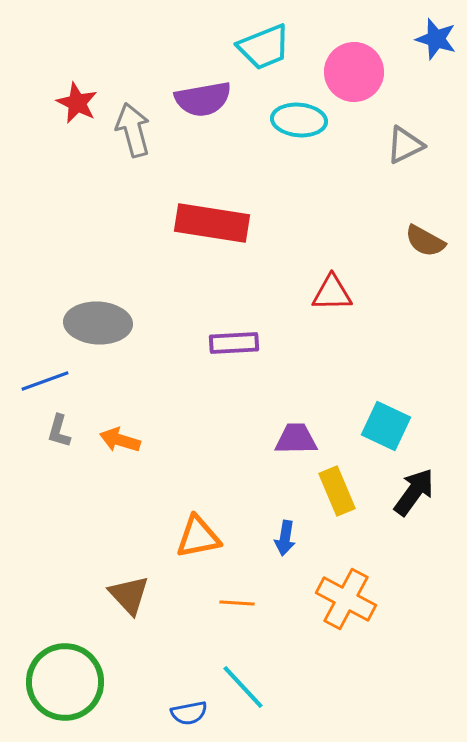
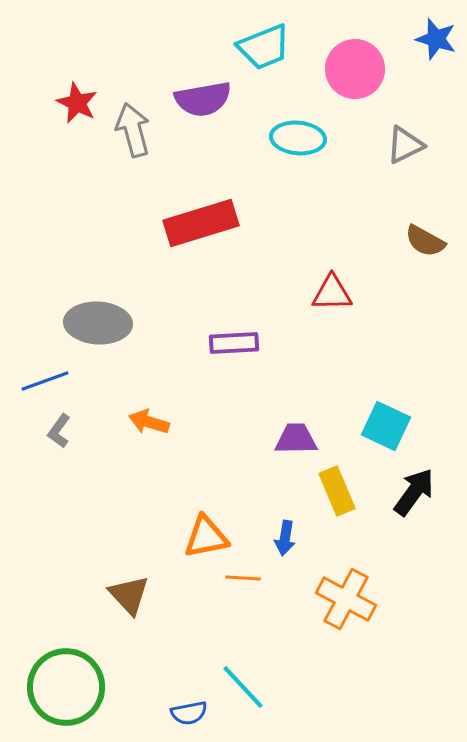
pink circle: moved 1 px right, 3 px up
cyan ellipse: moved 1 px left, 18 px down
red rectangle: moved 11 px left; rotated 26 degrees counterclockwise
gray L-shape: rotated 20 degrees clockwise
orange arrow: moved 29 px right, 18 px up
orange triangle: moved 8 px right
orange line: moved 6 px right, 25 px up
green circle: moved 1 px right, 5 px down
